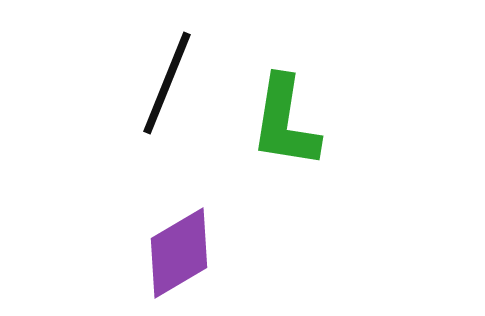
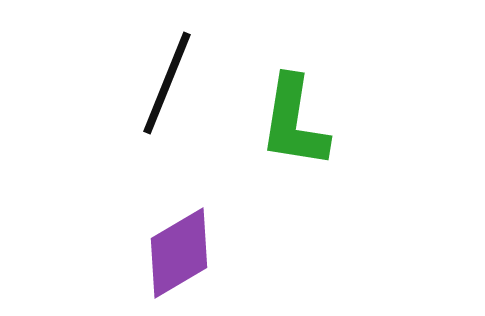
green L-shape: moved 9 px right
